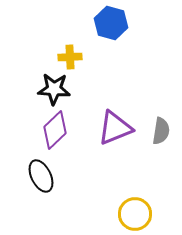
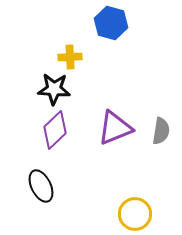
black ellipse: moved 10 px down
